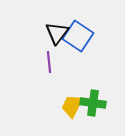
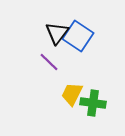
purple line: rotated 40 degrees counterclockwise
yellow trapezoid: moved 12 px up
